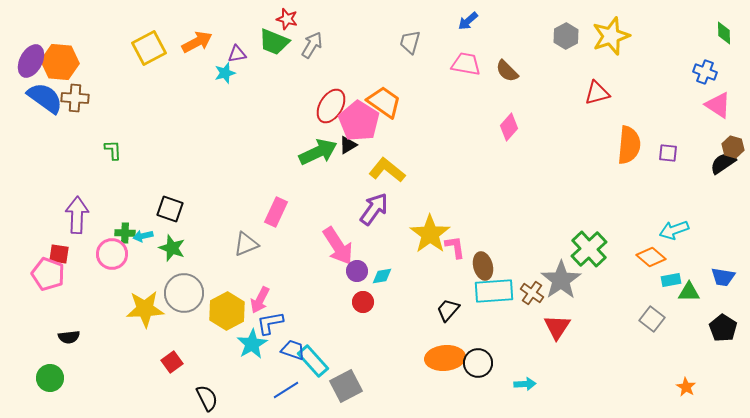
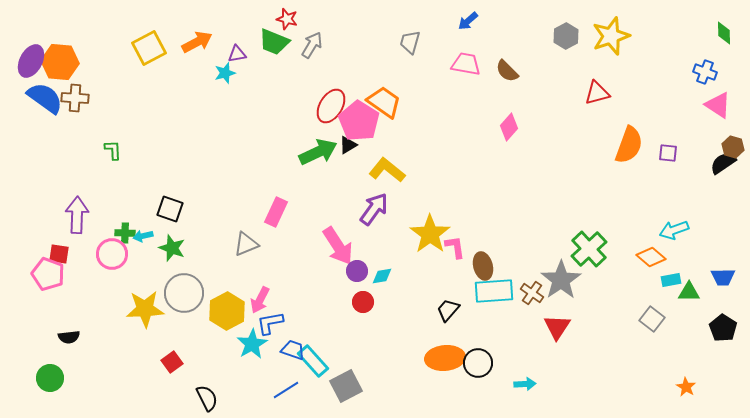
orange semicircle at (629, 145): rotated 15 degrees clockwise
blue trapezoid at (723, 277): rotated 10 degrees counterclockwise
